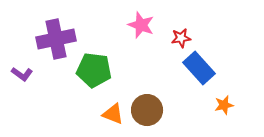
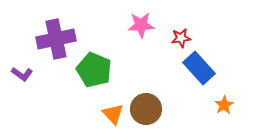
pink star: rotated 24 degrees counterclockwise
green pentagon: rotated 16 degrees clockwise
orange star: rotated 18 degrees counterclockwise
brown circle: moved 1 px left, 1 px up
orange triangle: rotated 25 degrees clockwise
